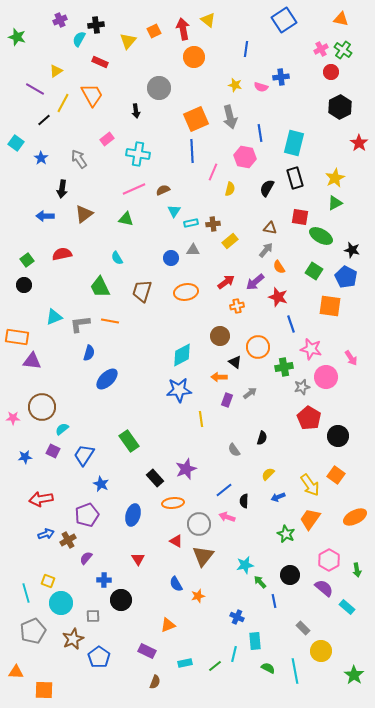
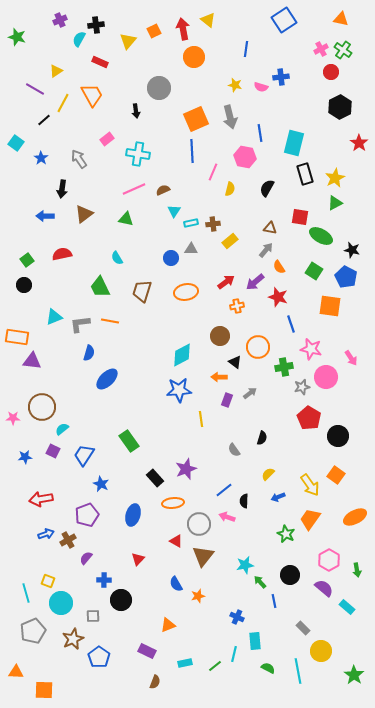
black rectangle at (295, 178): moved 10 px right, 4 px up
gray triangle at (193, 250): moved 2 px left, 1 px up
red triangle at (138, 559): rotated 16 degrees clockwise
cyan line at (295, 671): moved 3 px right
